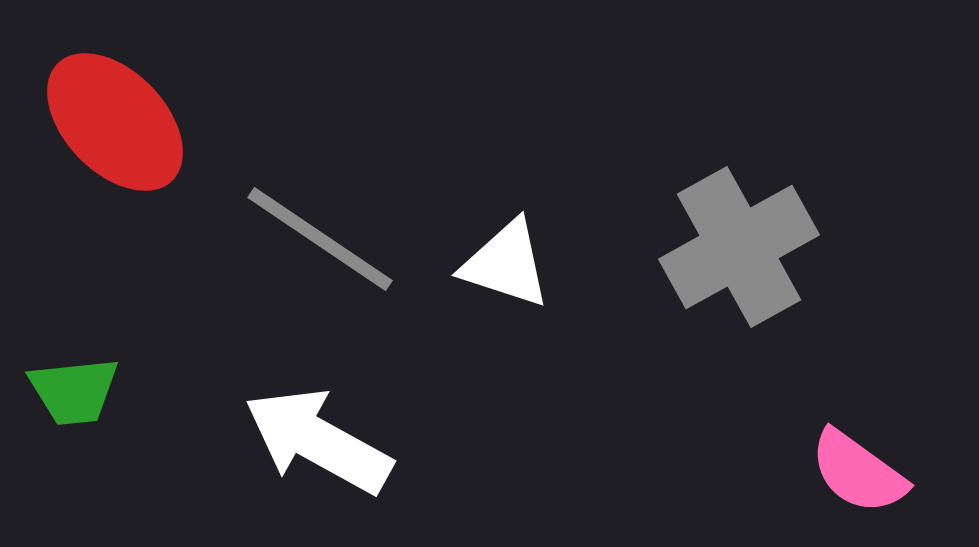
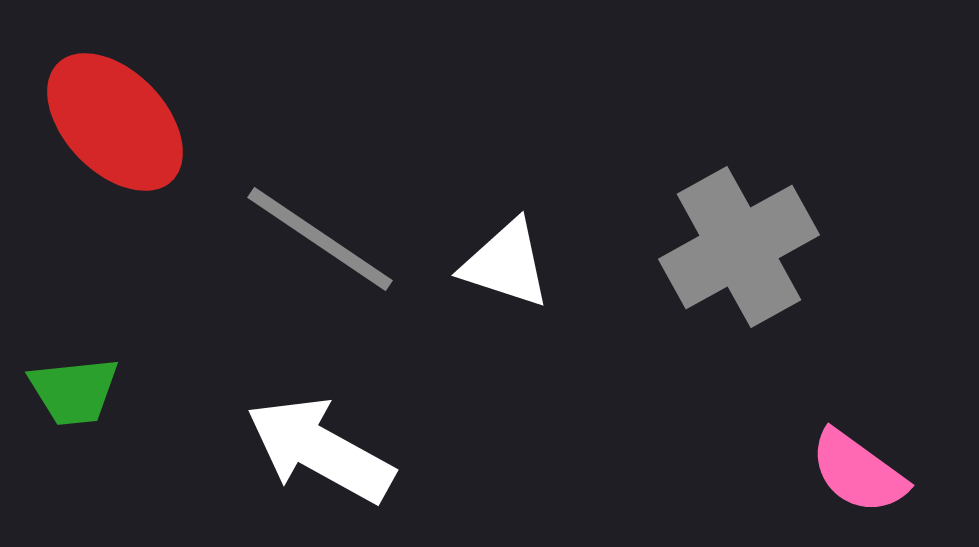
white arrow: moved 2 px right, 9 px down
